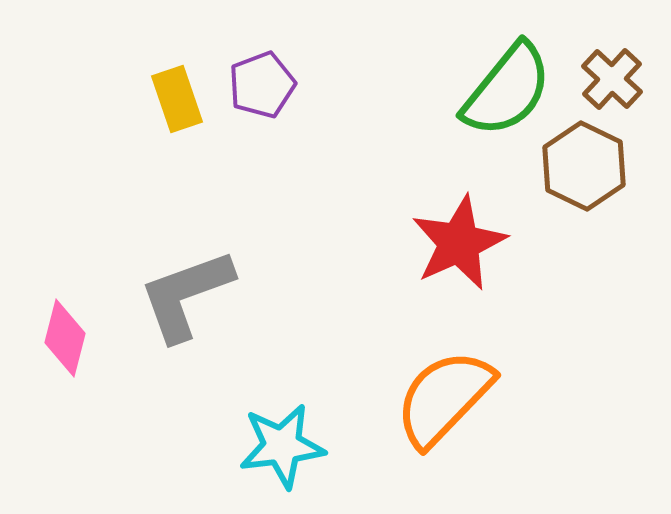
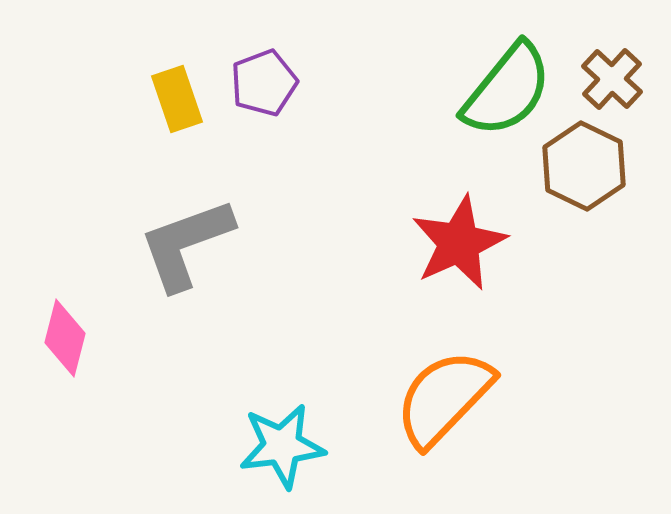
purple pentagon: moved 2 px right, 2 px up
gray L-shape: moved 51 px up
